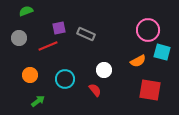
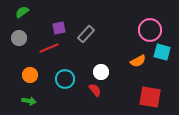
green semicircle: moved 4 px left, 1 px down; rotated 16 degrees counterclockwise
pink circle: moved 2 px right
gray rectangle: rotated 72 degrees counterclockwise
red line: moved 1 px right, 2 px down
white circle: moved 3 px left, 2 px down
red square: moved 7 px down
green arrow: moved 9 px left; rotated 48 degrees clockwise
